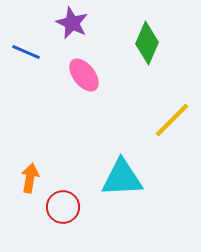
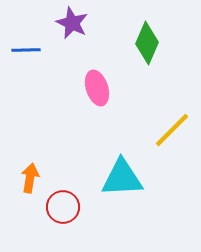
blue line: moved 2 px up; rotated 24 degrees counterclockwise
pink ellipse: moved 13 px right, 13 px down; rotated 20 degrees clockwise
yellow line: moved 10 px down
